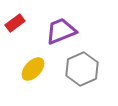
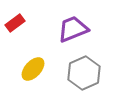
purple trapezoid: moved 12 px right, 2 px up
gray hexagon: moved 2 px right, 4 px down
